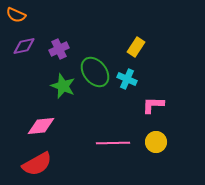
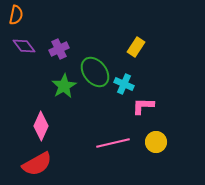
orange semicircle: rotated 102 degrees counterclockwise
purple diamond: rotated 65 degrees clockwise
cyan cross: moved 3 px left, 5 px down
green star: moved 1 px right; rotated 20 degrees clockwise
pink L-shape: moved 10 px left, 1 px down
pink diamond: rotated 60 degrees counterclockwise
pink line: rotated 12 degrees counterclockwise
